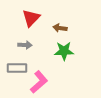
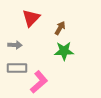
brown arrow: rotated 112 degrees clockwise
gray arrow: moved 10 px left
